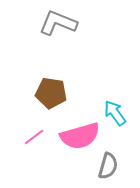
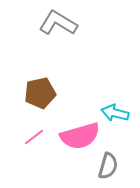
gray L-shape: rotated 9 degrees clockwise
brown pentagon: moved 11 px left; rotated 20 degrees counterclockwise
cyan arrow: rotated 40 degrees counterclockwise
